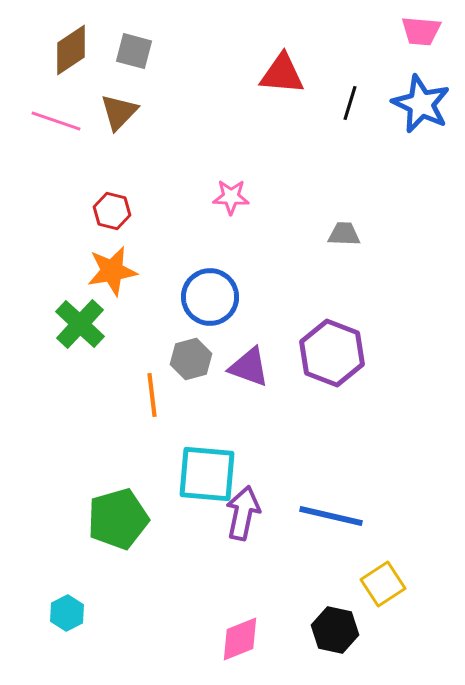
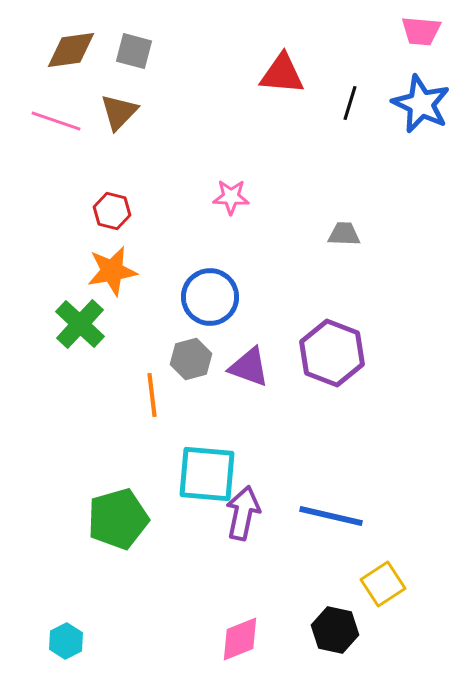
brown diamond: rotated 26 degrees clockwise
cyan hexagon: moved 1 px left, 28 px down
